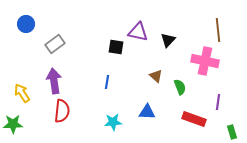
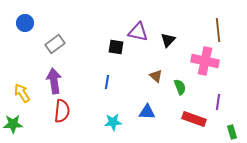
blue circle: moved 1 px left, 1 px up
